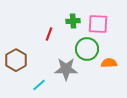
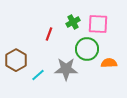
green cross: moved 1 px down; rotated 24 degrees counterclockwise
cyan line: moved 1 px left, 10 px up
